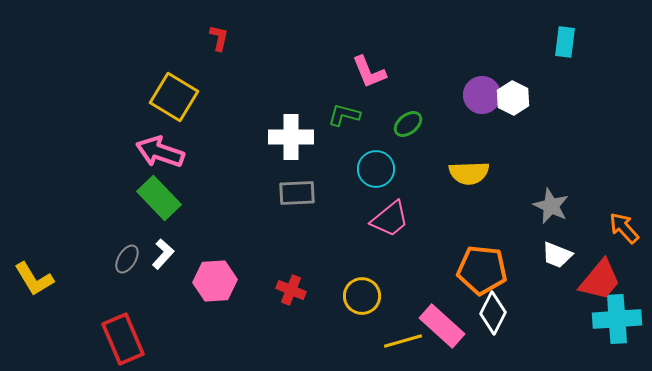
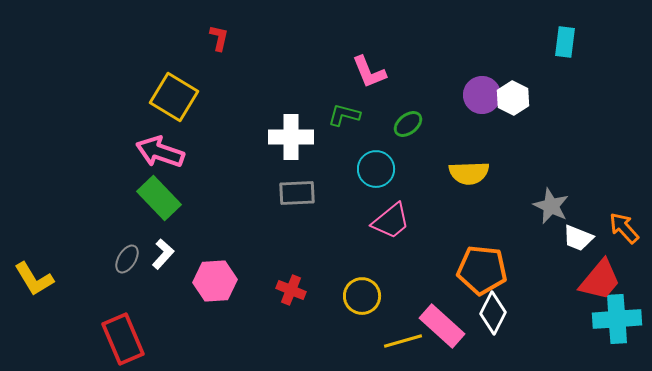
pink trapezoid: moved 1 px right, 2 px down
white trapezoid: moved 21 px right, 17 px up
